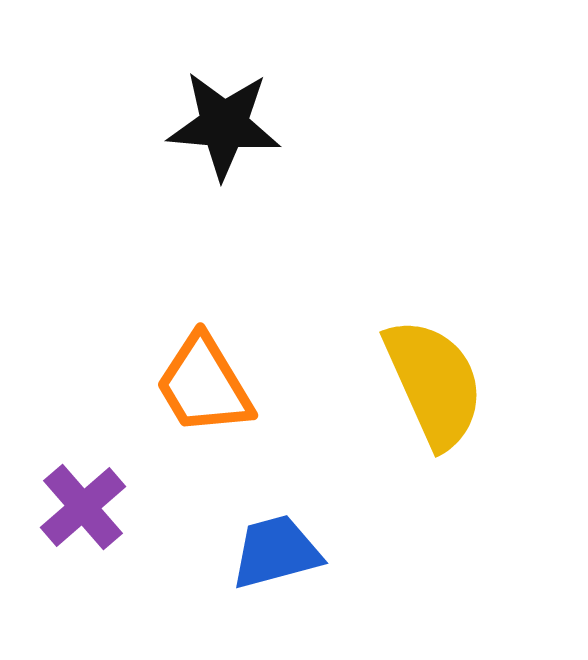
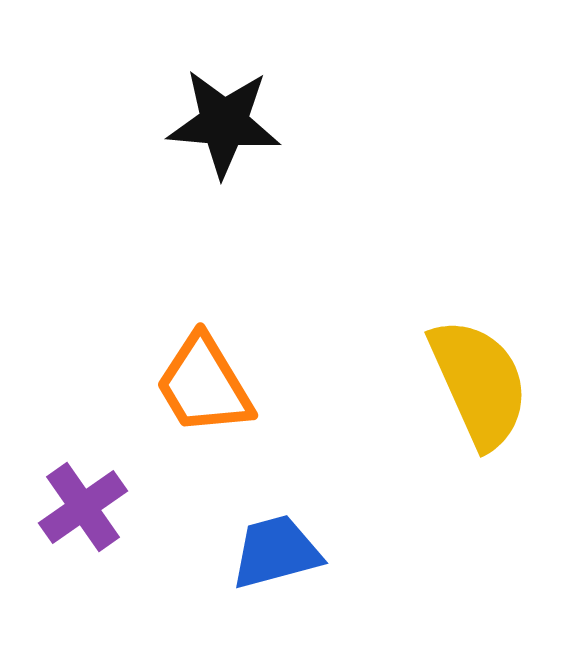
black star: moved 2 px up
yellow semicircle: moved 45 px right
purple cross: rotated 6 degrees clockwise
